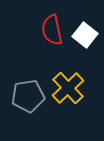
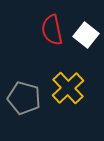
white square: moved 1 px right
gray pentagon: moved 4 px left, 2 px down; rotated 24 degrees clockwise
